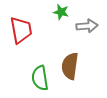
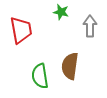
gray arrow: moved 3 px right; rotated 85 degrees counterclockwise
green semicircle: moved 2 px up
